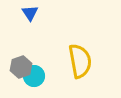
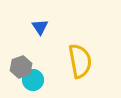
blue triangle: moved 10 px right, 14 px down
cyan circle: moved 1 px left, 4 px down
